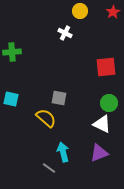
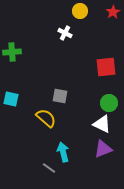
gray square: moved 1 px right, 2 px up
purple triangle: moved 4 px right, 4 px up
